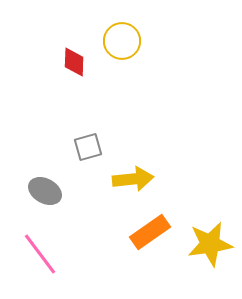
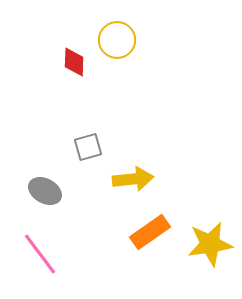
yellow circle: moved 5 px left, 1 px up
